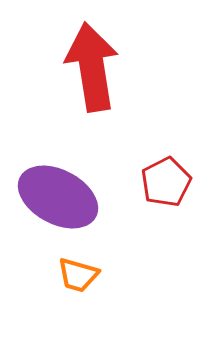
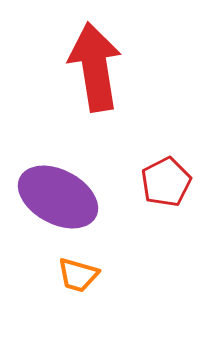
red arrow: moved 3 px right
